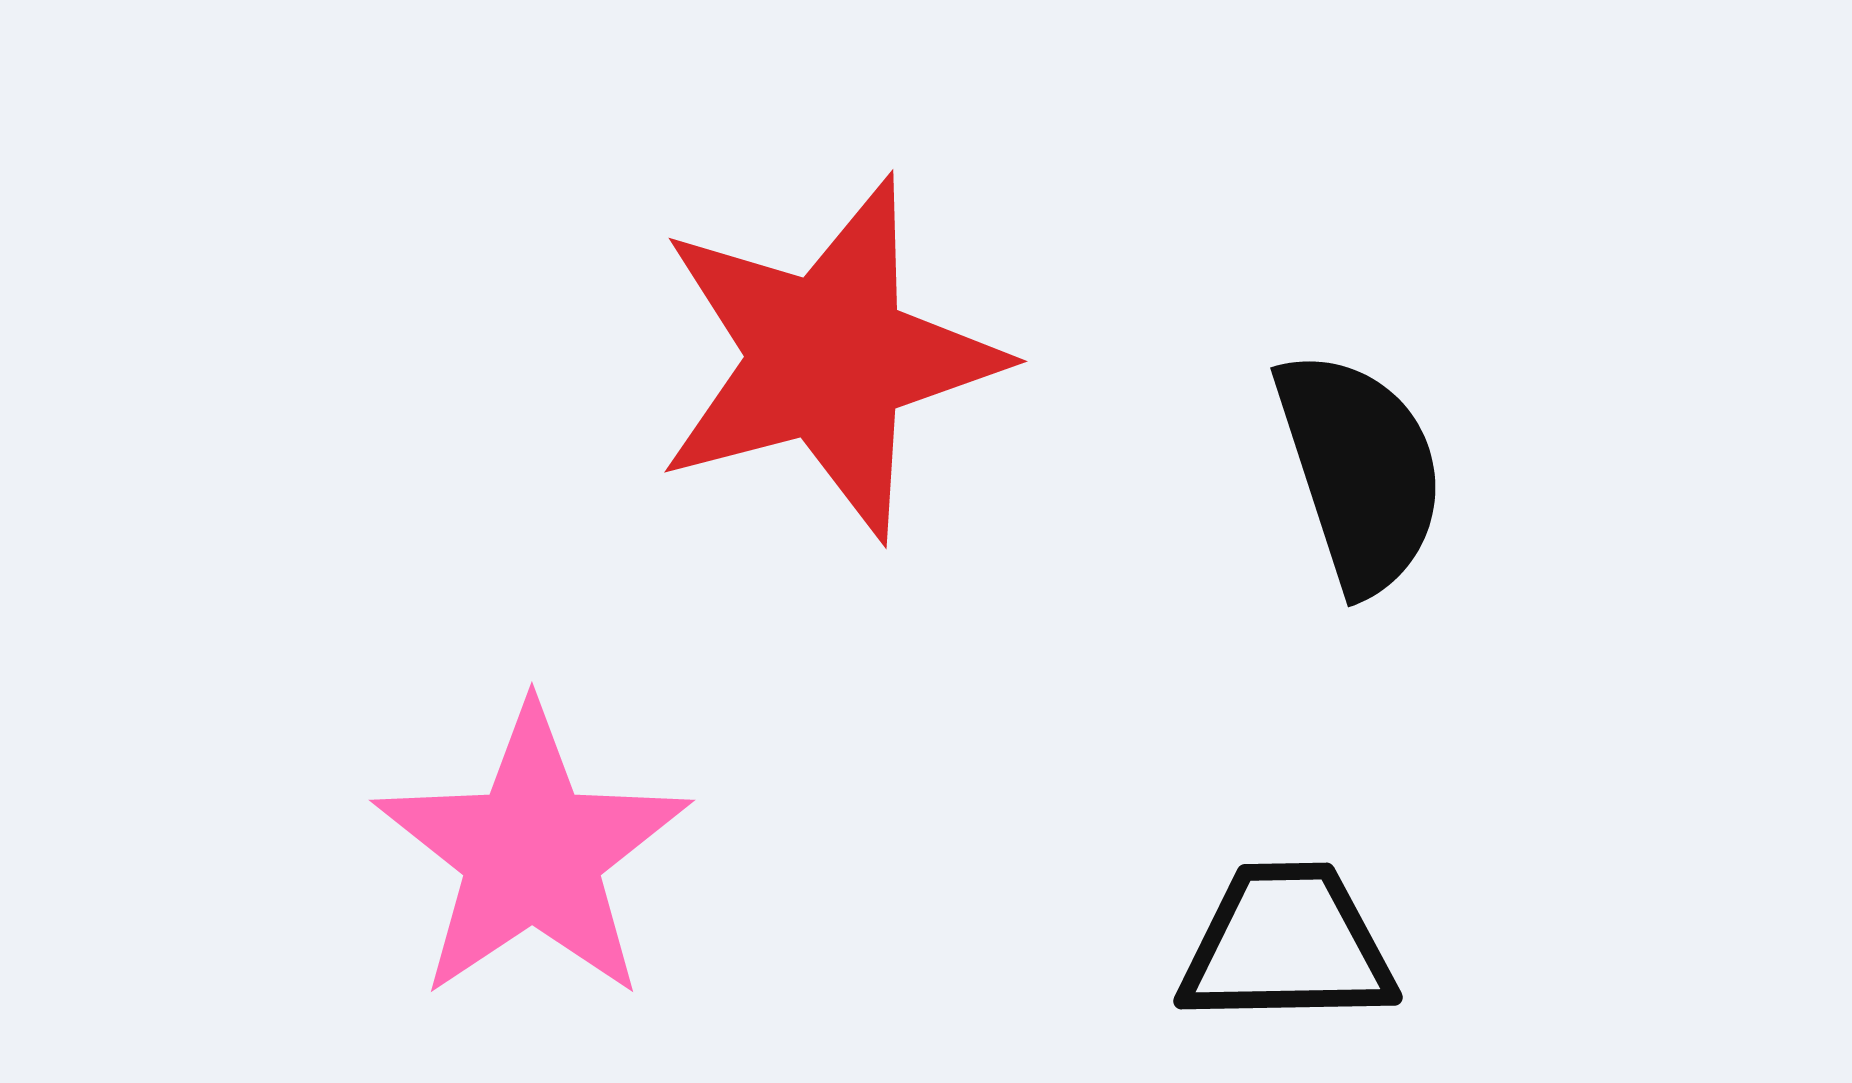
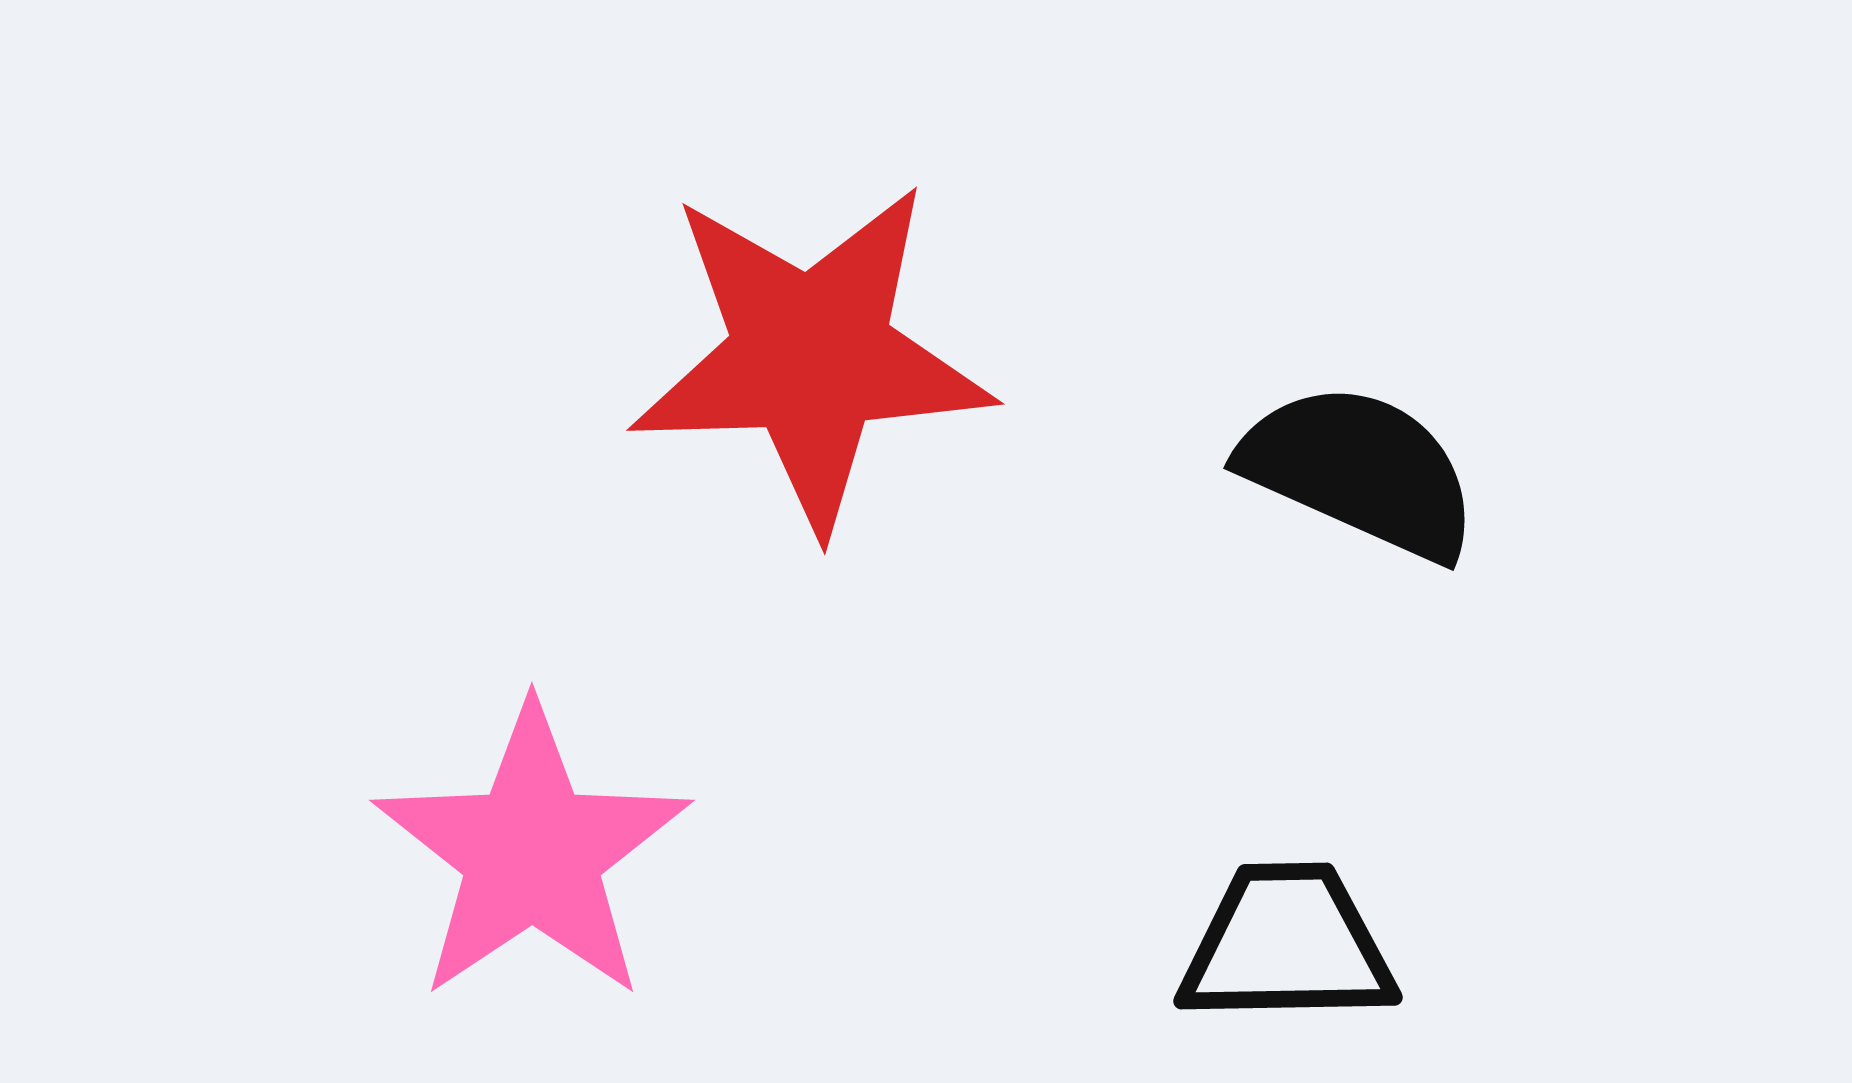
red star: moved 17 px left, 2 px up; rotated 13 degrees clockwise
black semicircle: rotated 48 degrees counterclockwise
